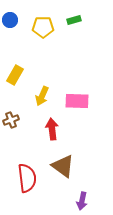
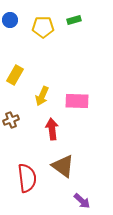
purple arrow: rotated 60 degrees counterclockwise
